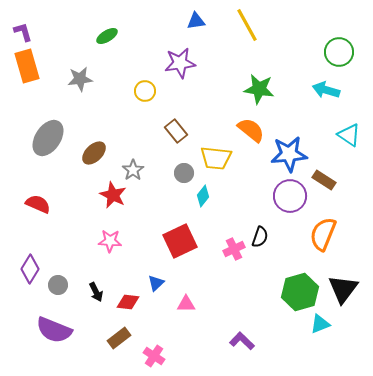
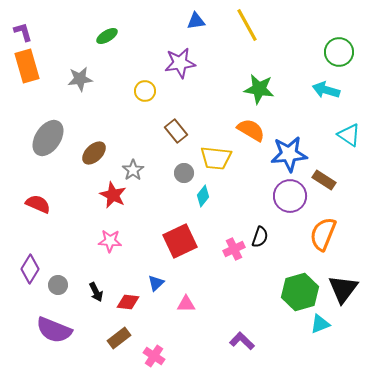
orange semicircle at (251, 130): rotated 8 degrees counterclockwise
